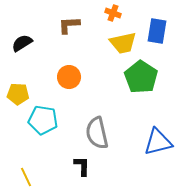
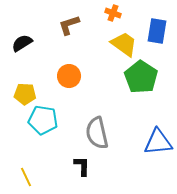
brown L-shape: rotated 15 degrees counterclockwise
yellow trapezoid: moved 1 px right, 1 px down; rotated 132 degrees counterclockwise
orange circle: moved 1 px up
yellow pentagon: moved 7 px right
blue triangle: rotated 8 degrees clockwise
